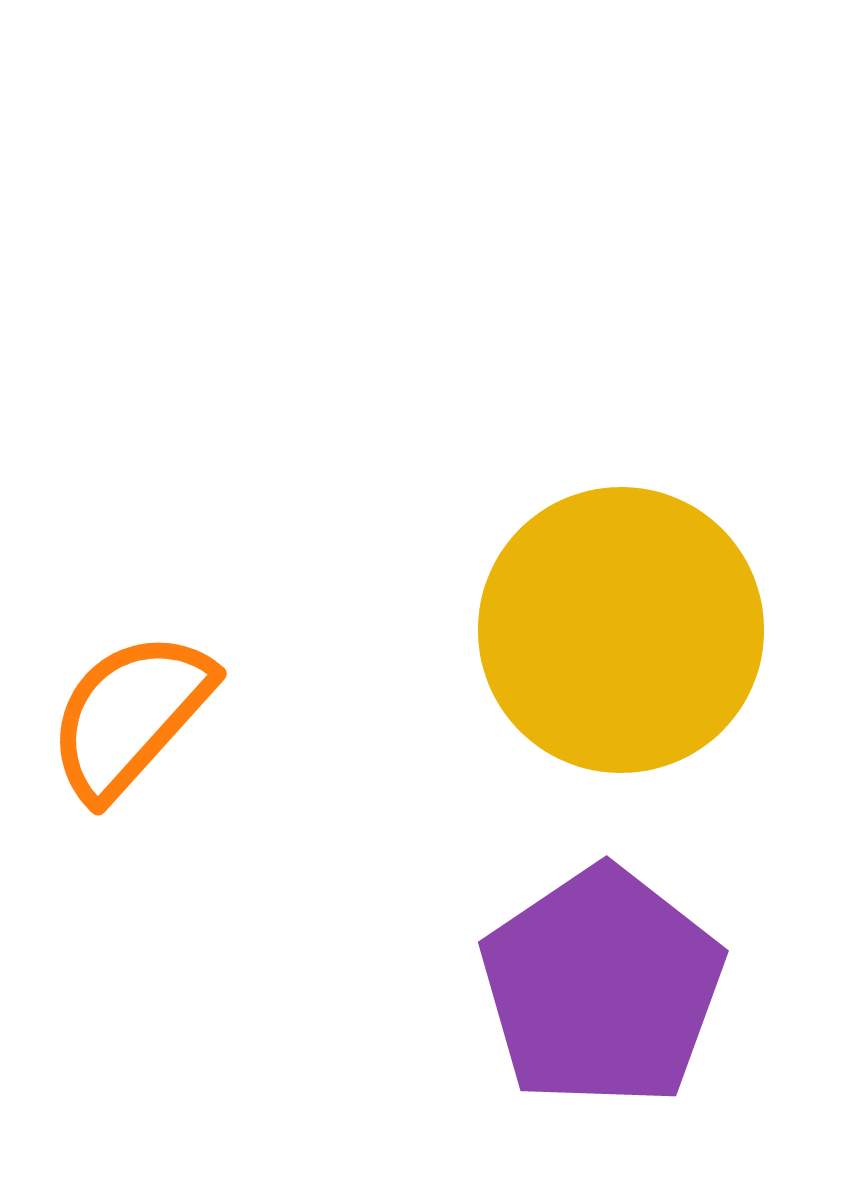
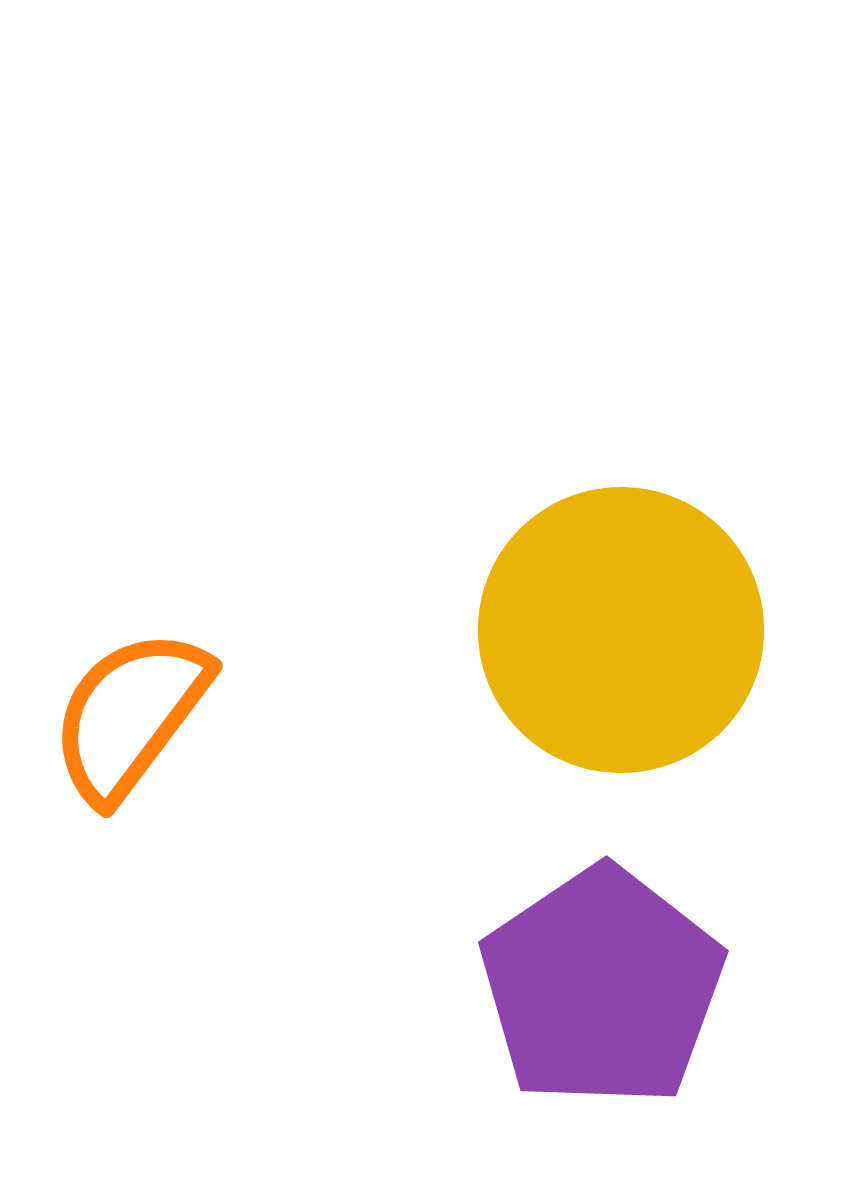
orange semicircle: rotated 5 degrees counterclockwise
